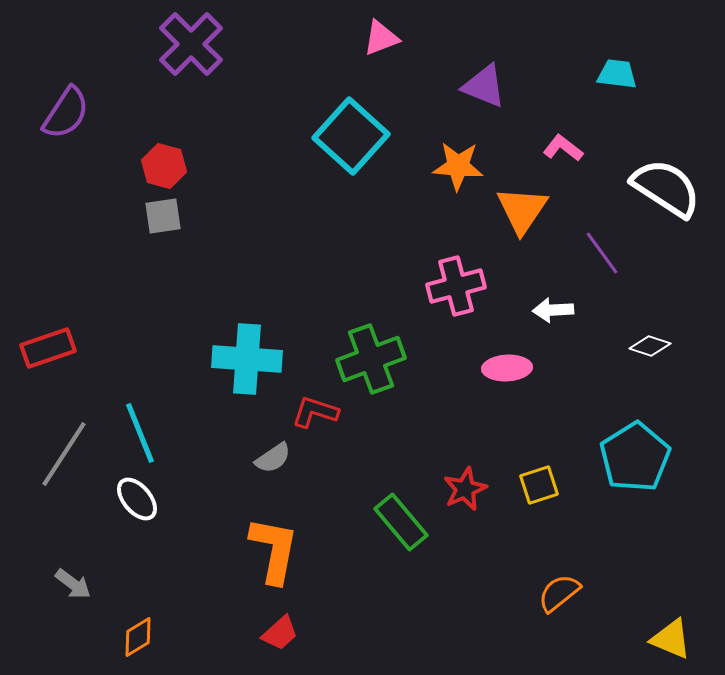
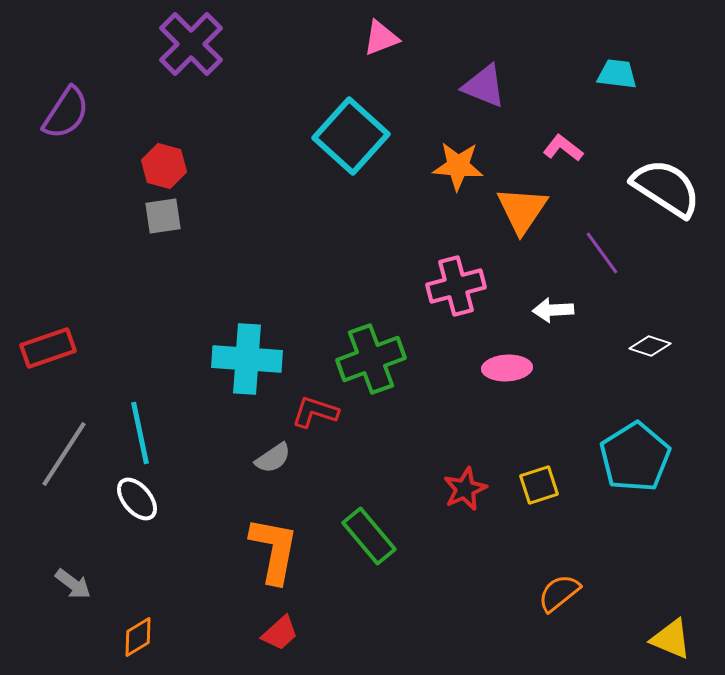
cyan line: rotated 10 degrees clockwise
green rectangle: moved 32 px left, 14 px down
